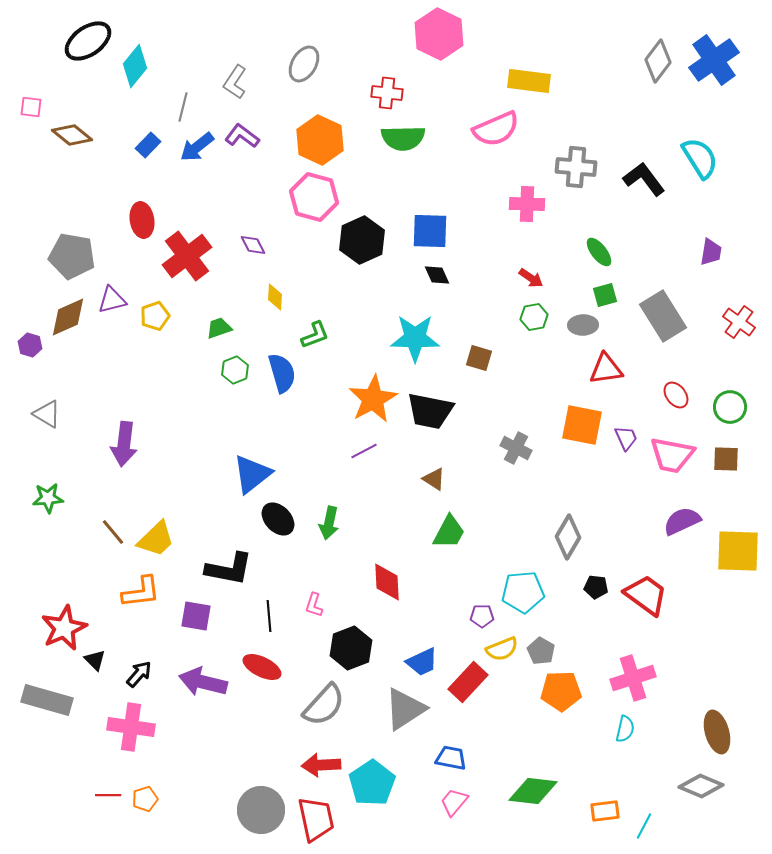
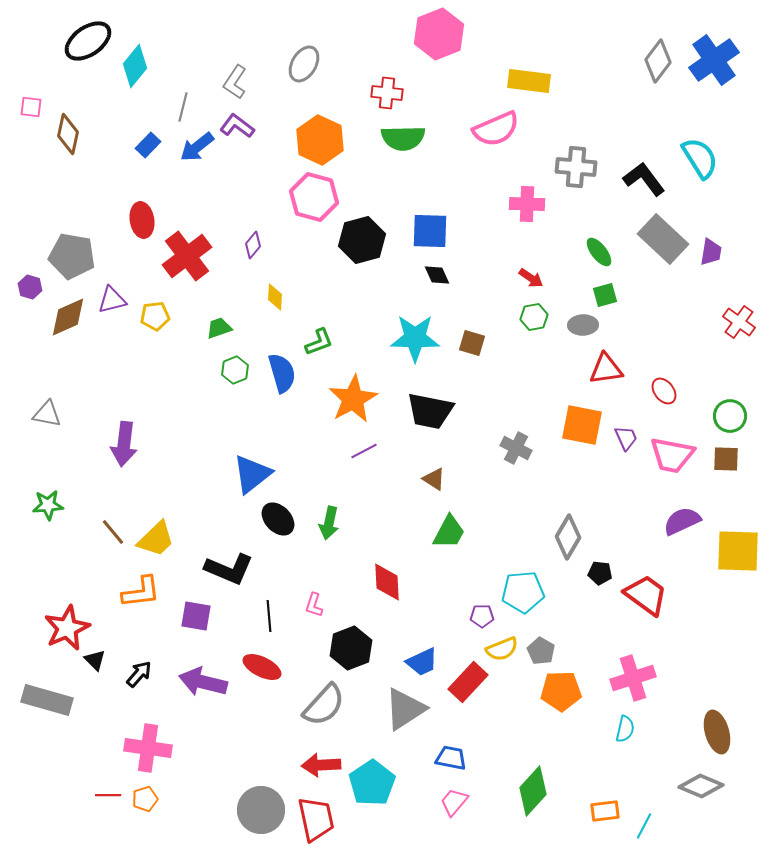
pink hexagon at (439, 34): rotated 12 degrees clockwise
brown diamond at (72, 135): moved 4 px left, 1 px up; rotated 63 degrees clockwise
purple L-shape at (242, 136): moved 5 px left, 10 px up
black hexagon at (362, 240): rotated 9 degrees clockwise
purple diamond at (253, 245): rotated 68 degrees clockwise
yellow pentagon at (155, 316): rotated 12 degrees clockwise
gray rectangle at (663, 316): moved 77 px up; rotated 15 degrees counterclockwise
green L-shape at (315, 335): moved 4 px right, 7 px down
purple hexagon at (30, 345): moved 58 px up
brown square at (479, 358): moved 7 px left, 15 px up
red ellipse at (676, 395): moved 12 px left, 4 px up
orange star at (373, 399): moved 20 px left
green circle at (730, 407): moved 9 px down
gray triangle at (47, 414): rotated 20 degrees counterclockwise
green star at (48, 498): moved 7 px down
black L-shape at (229, 569): rotated 12 degrees clockwise
black pentagon at (596, 587): moved 4 px right, 14 px up
red star at (64, 628): moved 3 px right
pink cross at (131, 727): moved 17 px right, 21 px down
green diamond at (533, 791): rotated 54 degrees counterclockwise
